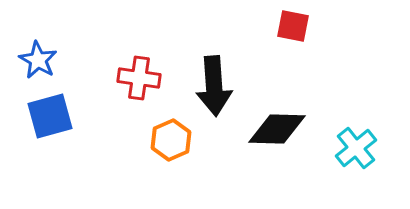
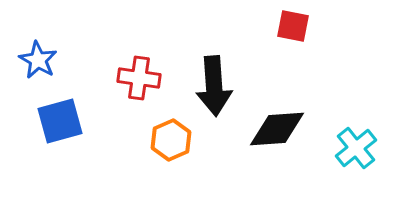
blue square: moved 10 px right, 5 px down
black diamond: rotated 6 degrees counterclockwise
